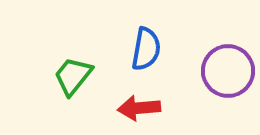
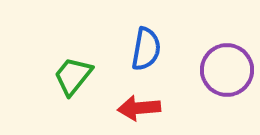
purple circle: moved 1 px left, 1 px up
